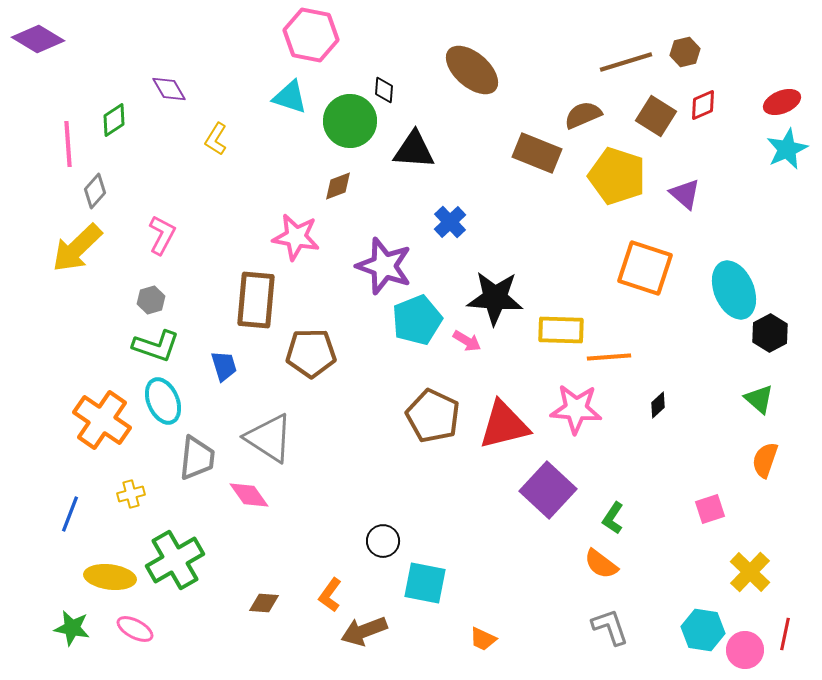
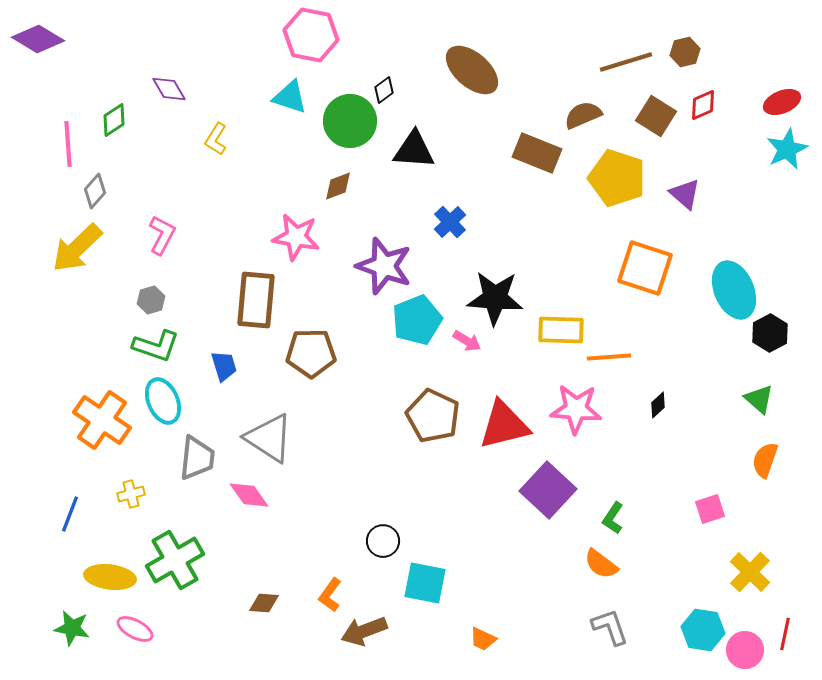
black diamond at (384, 90): rotated 48 degrees clockwise
yellow pentagon at (617, 176): moved 2 px down
